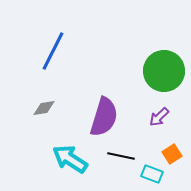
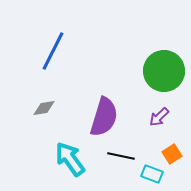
cyan arrow: rotated 21 degrees clockwise
